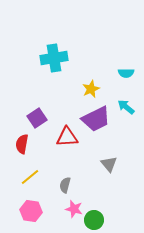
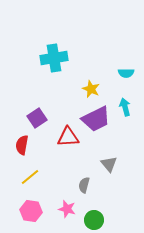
yellow star: rotated 24 degrees counterclockwise
cyan arrow: moved 1 px left; rotated 36 degrees clockwise
red triangle: moved 1 px right
red semicircle: moved 1 px down
gray semicircle: moved 19 px right
pink star: moved 7 px left
